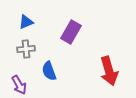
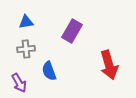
blue triangle: rotated 14 degrees clockwise
purple rectangle: moved 1 px right, 1 px up
red arrow: moved 6 px up
purple arrow: moved 2 px up
